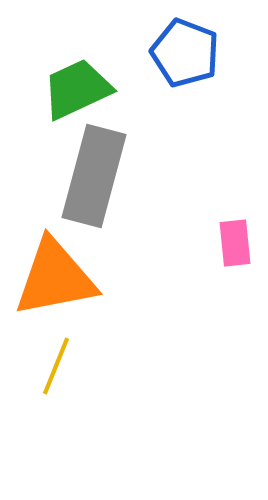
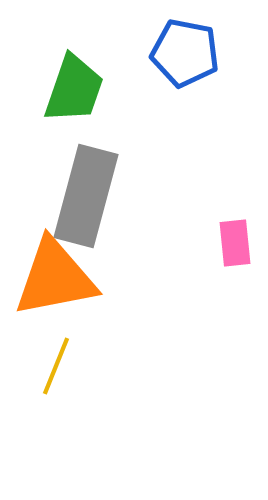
blue pentagon: rotated 10 degrees counterclockwise
green trapezoid: moved 3 px left; rotated 134 degrees clockwise
gray rectangle: moved 8 px left, 20 px down
